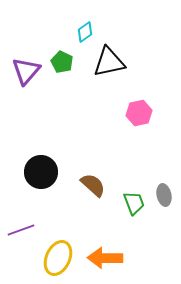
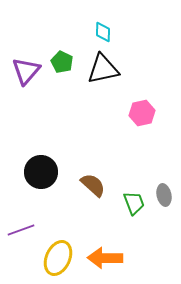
cyan diamond: moved 18 px right; rotated 55 degrees counterclockwise
black triangle: moved 6 px left, 7 px down
pink hexagon: moved 3 px right
